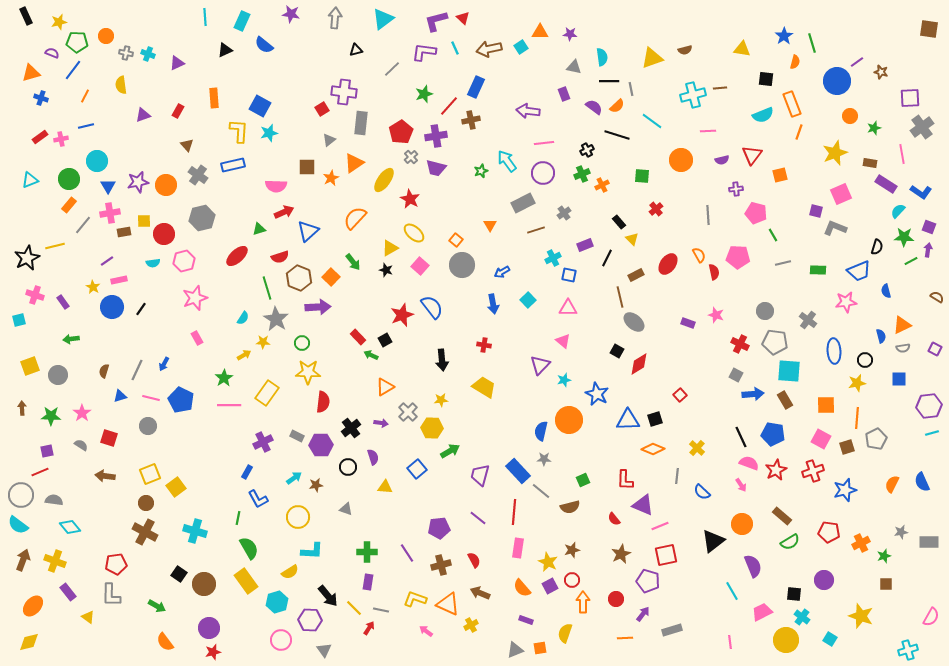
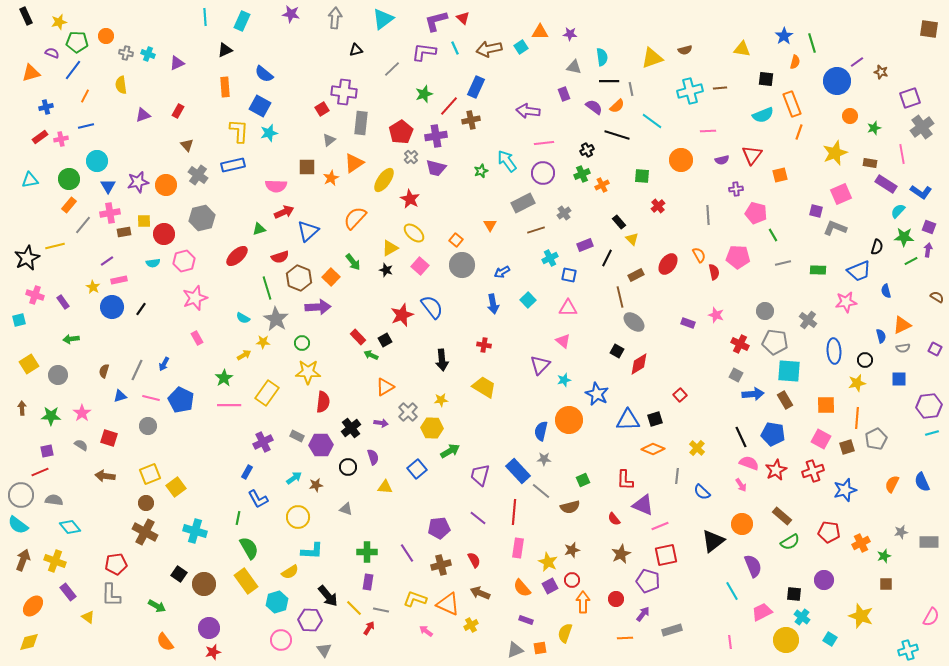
blue semicircle at (264, 45): moved 29 px down
cyan cross at (693, 95): moved 3 px left, 4 px up
blue cross at (41, 98): moved 5 px right, 9 px down; rotated 32 degrees counterclockwise
orange rectangle at (214, 98): moved 11 px right, 11 px up
purple square at (910, 98): rotated 15 degrees counterclockwise
cyan triangle at (30, 180): rotated 12 degrees clockwise
red cross at (656, 209): moved 2 px right, 3 px up
cyan cross at (553, 258): moved 3 px left
cyan semicircle at (243, 318): rotated 88 degrees clockwise
yellow square at (30, 366): moved 1 px left, 2 px up; rotated 12 degrees counterclockwise
